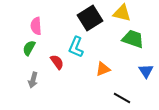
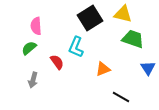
yellow triangle: moved 1 px right, 1 px down
green semicircle: rotated 21 degrees clockwise
blue triangle: moved 2 px right, 3 px up
black line: moved 1 px left, 1 px up
